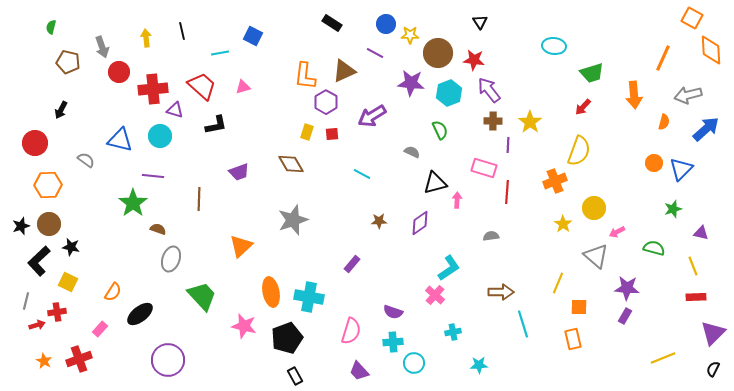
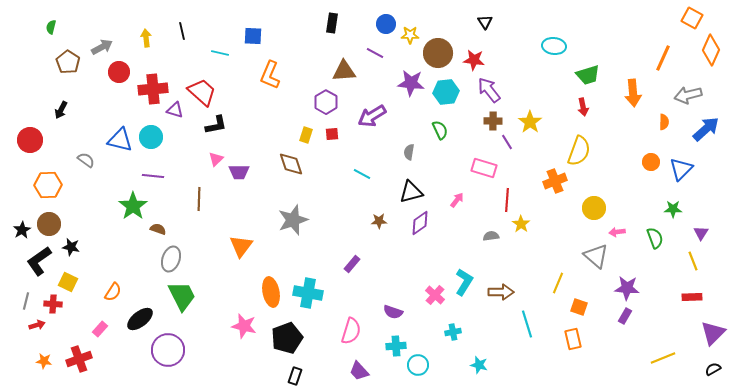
black triangle at (480, 22): moved 5 px right
black rectangle at (332, 23): rotated 66 degrees clockwise
blue square at (253, 36): rotated 24 degrees counterclockwise
gray arrow at (102, 47): rotated 100 degrees counterclockwise
orange diamond at (711, 50): rotated 28 degrees clockwise
cyan line at (220, 53): rotated 24 degrees clockwise
brown pentagon at (68, 62): rotated 20 degrees clockwise
brown triangle at (344, 71): rotated 20 degrees clockwise
green trapezoid at (592, 73): moved 4 px left, 2 px down
orange L-shape at (305, 76): moved 35 px left, 1 px up; rotated 16 degrees clockwise
red trapezoid at (202, 86): moved 6 px down
pink triangle at (243, 87): moved 27 px left, 72 px down; rotated 28 degrees counterclockwise
cyan hexagon at (449, 93): moved 3 px left, 1 px up; rotated 15 degrees clockwise
orange arrow at (634, 95): moved 1 px left, 2 px up
red arrow at (583, 107): rotated 54 degrees counterclockwise
orange semicircle at (664, 122): rotated 14 degrees counterclockwise
yellow rectangle at (307, 132): moved 1 px left, 3 px down
cyan circle at (160, 136): moved 9 px left, 1 px down
red circle at (35, 143): moved 5 px left, 3 px up
purple line at (508, 145): moved 1 px left, 3 px up; rotated 35 degrees counterclockwise
gray semicircle at (412, 152): moved 3 px left; rotated 105 degrees counterclockwise
orange circle at (654, 163): moved 3 px left, 1 px up
brown diamond at (291, 164): rotated 12 degrees clockwise
purple trapezoid at (239, 172): rotated 20 degrees clockwise
black triangle at (435, 183): moved 24 px left, 9 px down
red line at (507, 192): moved 8 px down
pink arrow at (457, 200): rotated 35 degrees clockwise
green star at (133, 203): moved 3 px down
green star at (673, 209): rotated 18 degrees clockwise
yellow star at (563, 224): moved 42 px left
black star at (21, 226): moved 1 px right, 4 px down; rotated 12 degrees counterclockwise
pink arrow at (617, 232): rotated 21 degrees clockwise
purple triangle at (701, 233): rotated 49 degrees clockwise
orange triangle at (241, 246): rotated 10 degrees counterclockwise
green semicircle at (654, 248): moved 1 px right, 10 px up; rotated 55 degrees clockwise
black L-shape at (39, 261): rotated 8 degrees clockwise
yellow line at (693, 266): moved 5 px up
cyan L-shape at (449, 268): moved 15 px right, 14 px down; rotated 24 degrees counterclockwise
green trapezoid at (202, 296): moved 20 px left; rotated 16 degrees clockwise
cyan cross at (309, 297): moved 1 px left, 4 px up
red rectangle at (696, 297): moved 4 px left
orange square at (579, 307): rotated 18 degrees clockwise
red cross at (57, 312): moved 4 px left, 8 px up; rotated 12 degrees clockwise
black ellipse at (140, 314): moved 5 px down
cyan line at (523, 324): moved 4 px right
cyan cross at (393, 342): moved 3 px right, 4 px down
purple circle at (168, 360): moved 10 px up
orange star at (44, 361): rotated 21 degrees counterclockwise
cyan circle at (414, 363): moved 4 px right, 2 px down
cyan star at (479, 365): rotated 18 degrees clockwise
black semicircle at (713, 369): rotated 35 degrees clockwise
black rectangle at (295, 376): rotated 48 degrees clockwise
